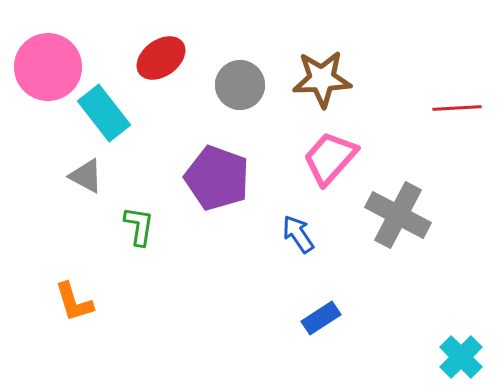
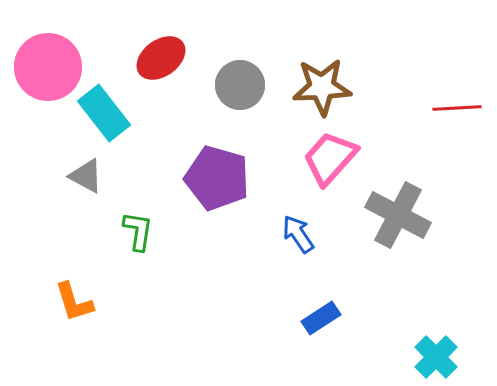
brown star: moved 8 px down
purple pentagon: rotated 4 degrees counterclockwise
green L-shape: moved 1 px left, 5 px down
cyan cross: moved 25 px left
